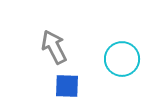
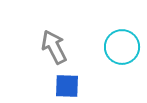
cyan circle: moved 12 px up
